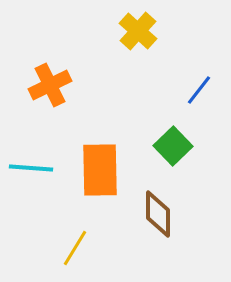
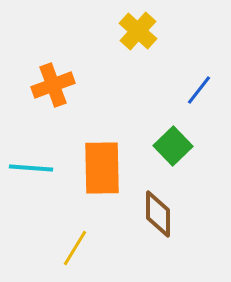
orange cross: moved 3 px right; rotated 6 degrees clockwise
orange rectangle: moved 2 px right, 2 px up
